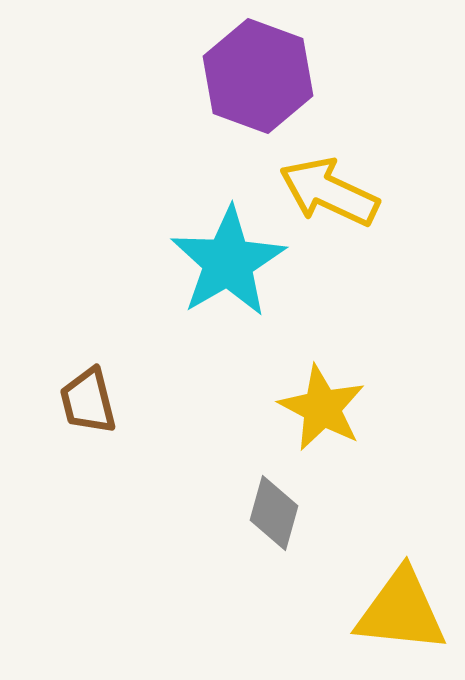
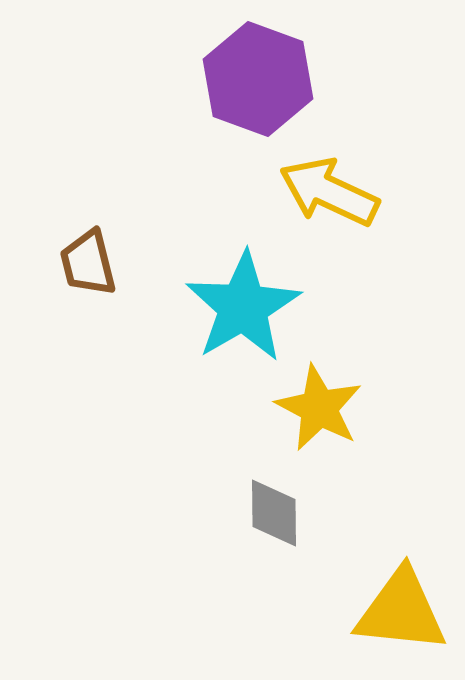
purple hexagon: moved 3 px down
cyan star: moved 15 px right, 45 px down
brown trapezoid: moved 138 px up
yellow star: moved 3 px left
gray diamond: rotated 16 degrees counterclockwise
